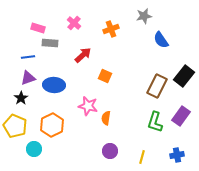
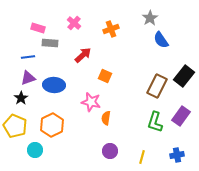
gray star: moved 6 px right, 2 px down; rotated 21 degrees counterclockwise
pink star: moved 3 px right, 4 px up
cyan circle: moved 1 px right, 1 px down
